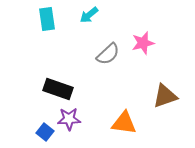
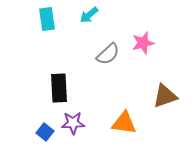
black rectangle: moved 1 px right, 1 px up; rotated 68 degrees clockwise
purple star: moved 4 px right, 4 px down
